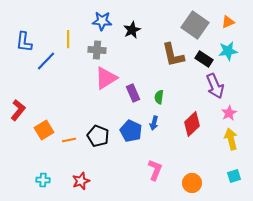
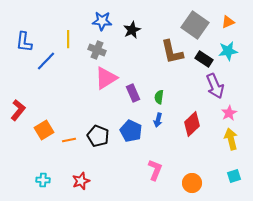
gray cross: rotated 18 degrees clockwise
brown L-shape: moved 1 px left, 3 px up
blue arrow: moved 4 px right, 3 px up
